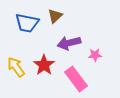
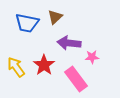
brown triangle: moved 1 px down
purple arrow: rotated 20 degrees clockwise
pink star: moved 3 px left, 2 px down
